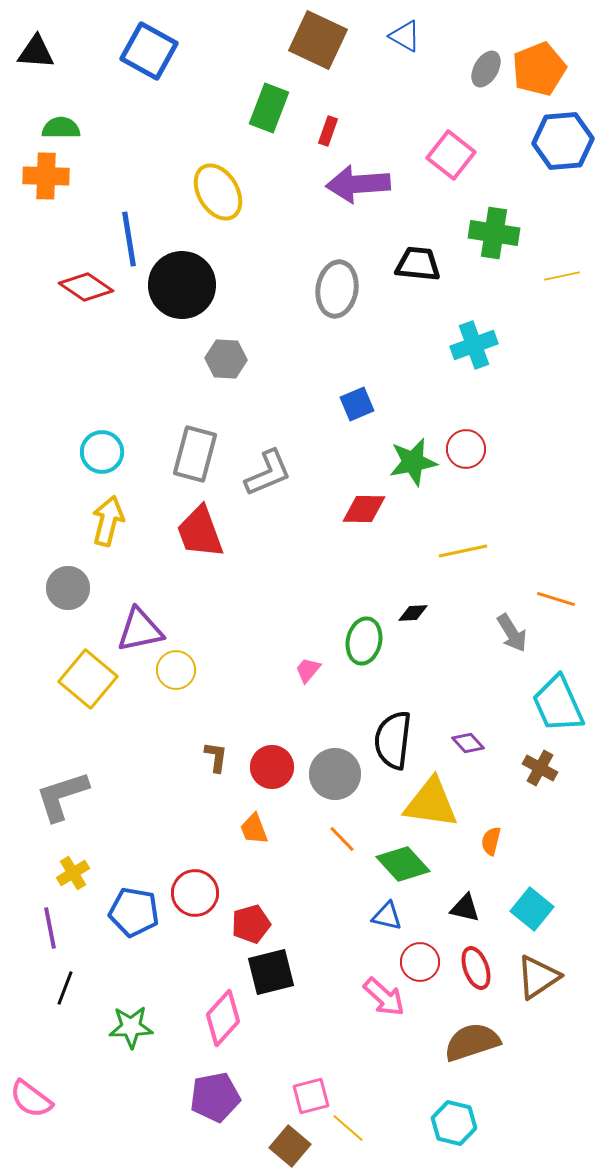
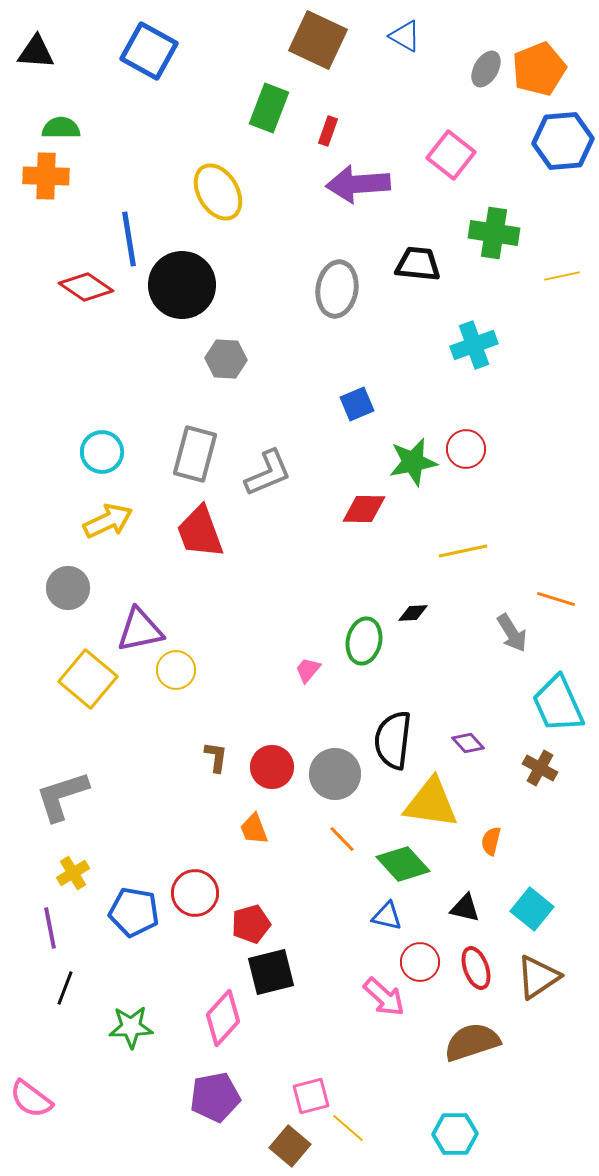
yellow arrow at (108, 521): rotated 51 degrees clockwise
cyan hexagon at (454, 1123): moved 1 px right, 11 px down; rotated 15 degrees counterclockwise
